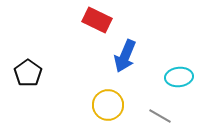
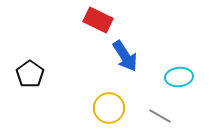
red rectangle: moved 1 px right
blue arrow: rotated 56 degrees counterclockwise
black pentagon: moved 2 px right, 1 px down
yellow circle: moved 1 px right, 3 px down
